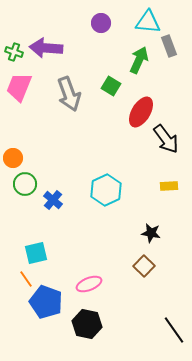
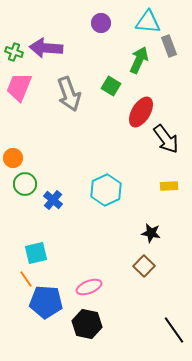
pink ellipse: moved 3 px down
blue pentagon: rotated 16 degrees counterclockwise
